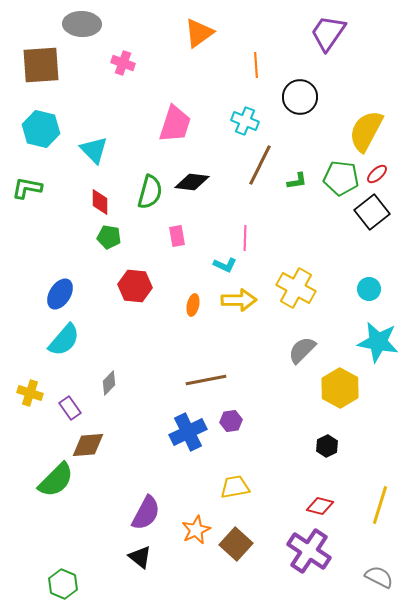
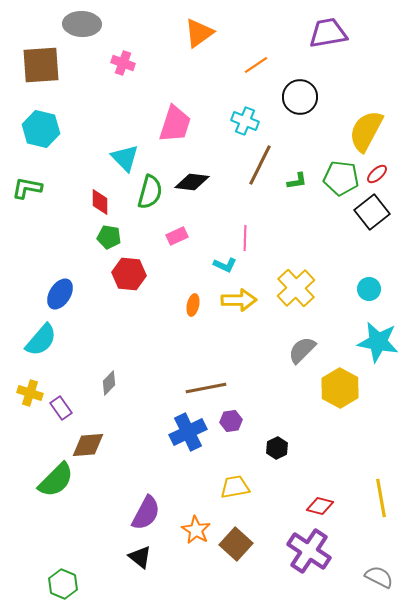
purple trapezoid at (328, 33): rotated 45 degrees clockwise
orange line at (256, 65): rotated 60 degrees clockwise
cyan triangle at (94, 150): moved 31 px right, 8 px down
pink rectangle at (177, 236): rotated 75 degrees clockwise
red hexagon at (135, 286): moved 6 px left, 12 px up
yellow cross at (296, 288): rotated 18 degrees clockwise
cyan semicircle at (64, 340): moved 23 px left
brown line at (206, 380): moved 8 px down
purple rectangle at (70, 408): moved 9 px left
black hexagon at (327, 446): moved 50 px left, 2 px down
yellow line at (380, 505): moved 1 px right, 7 px up; rotated 27 degrees counterclockwise
orange star at (196, 530): rotated 16 degrees counterclockwise
